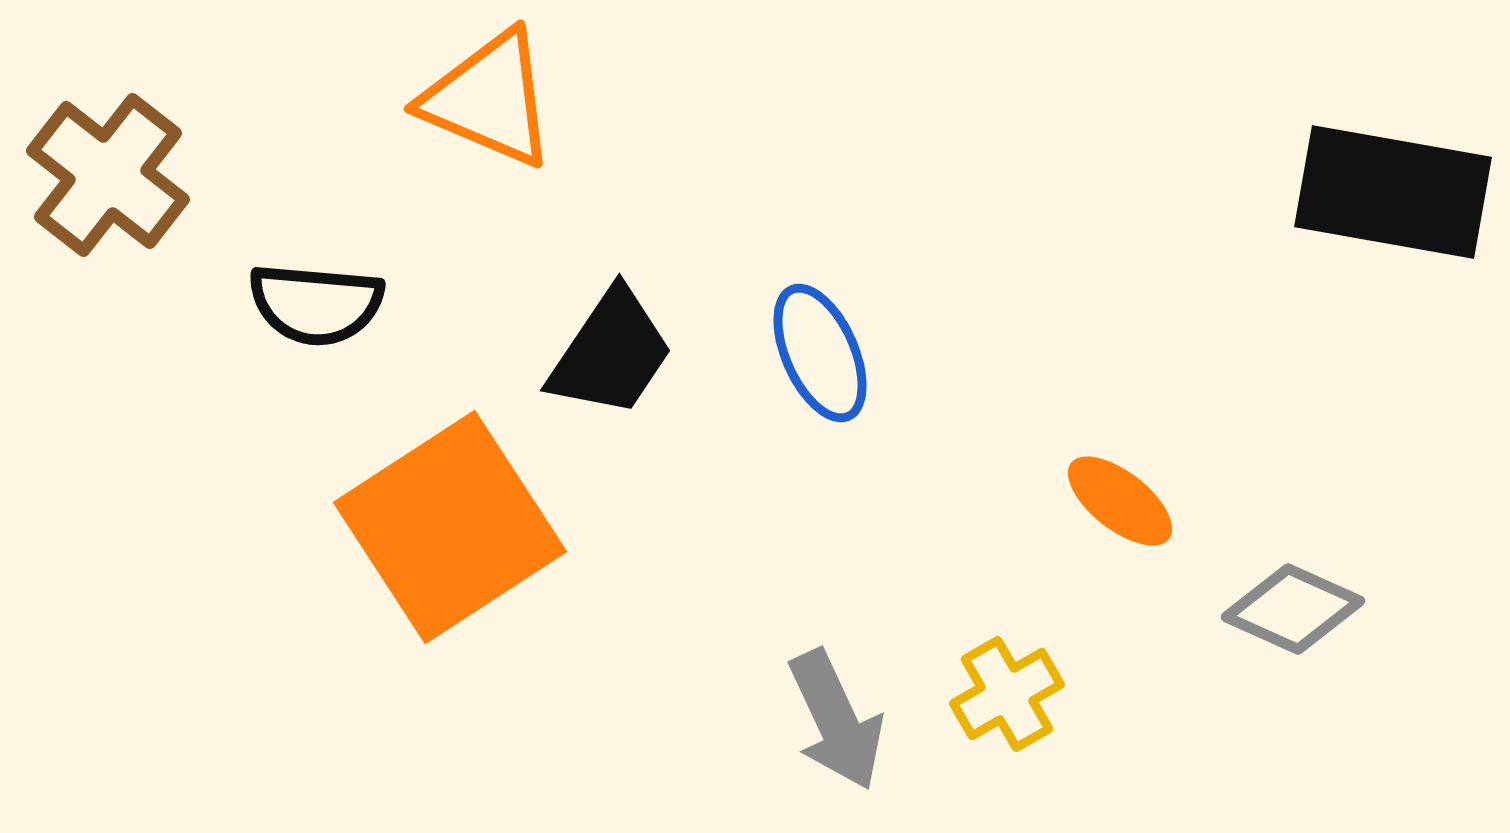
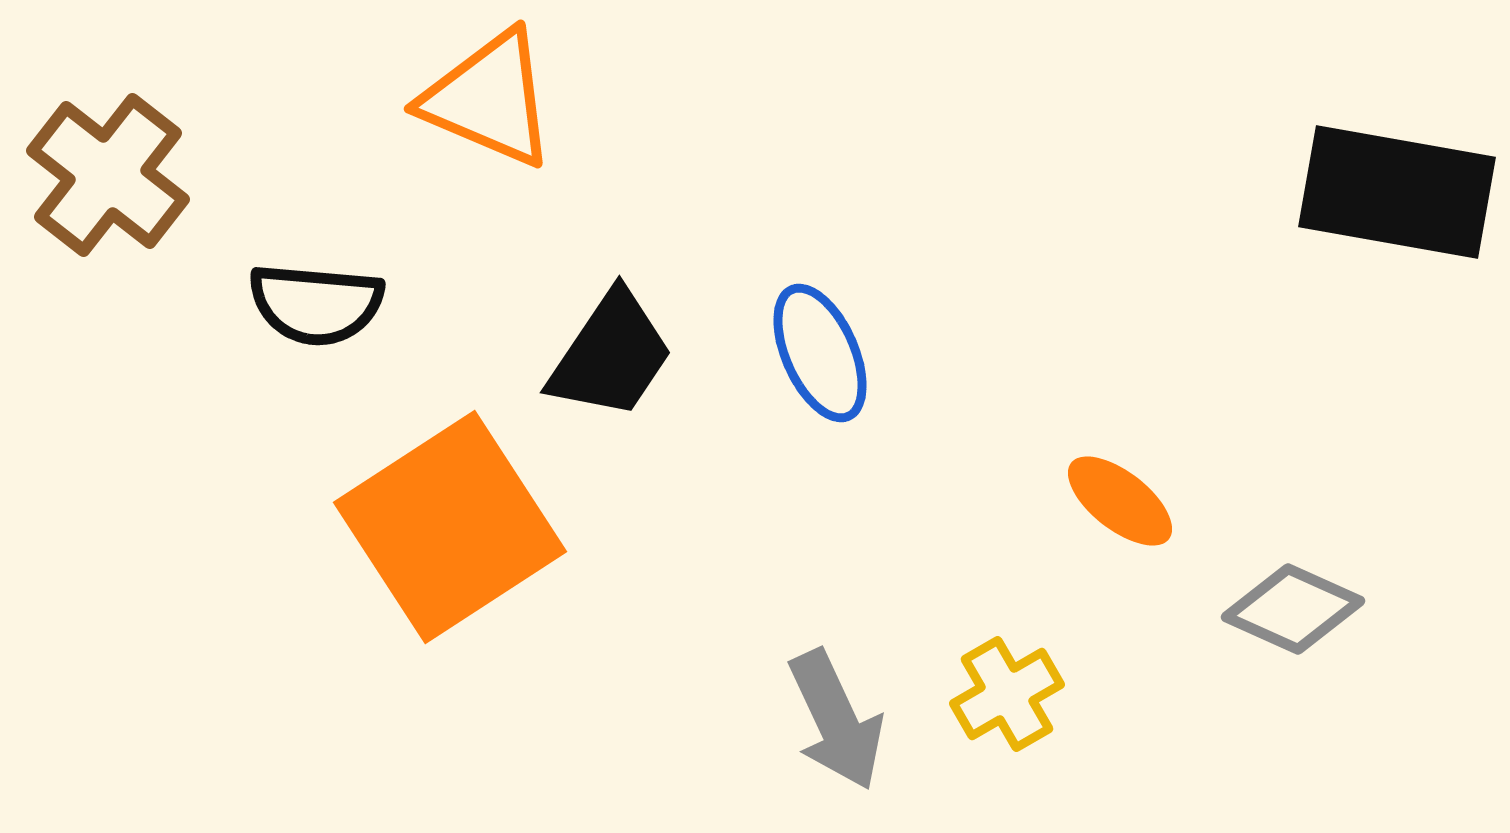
black rectangle: moved 4 px right
black trapezoid: moved 2 px down
